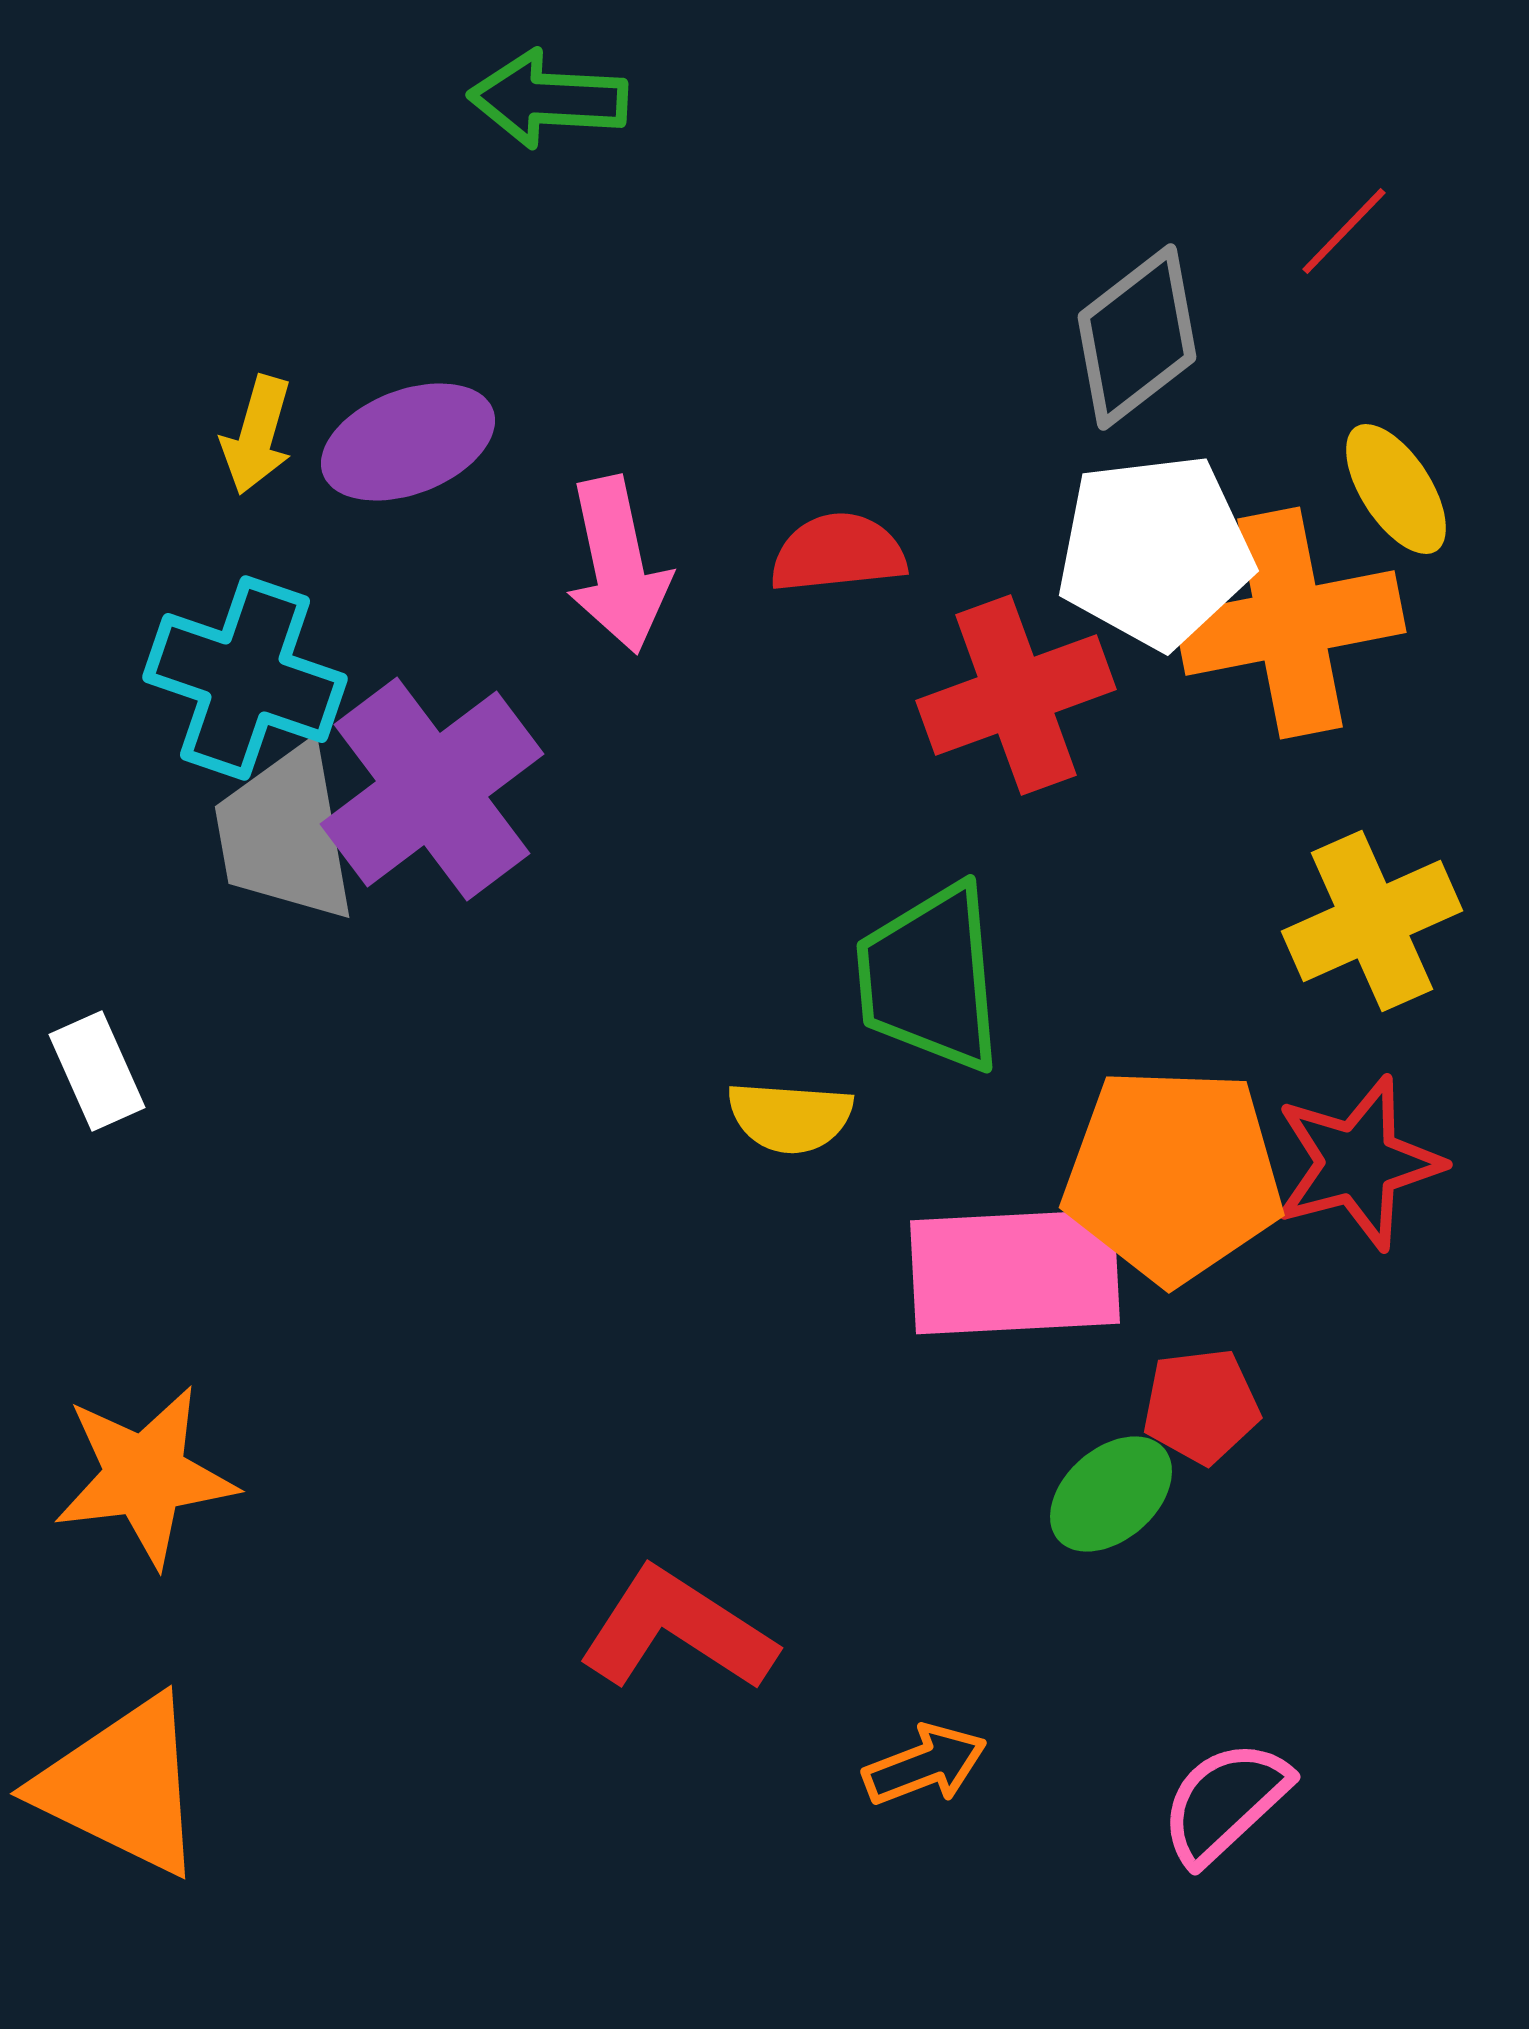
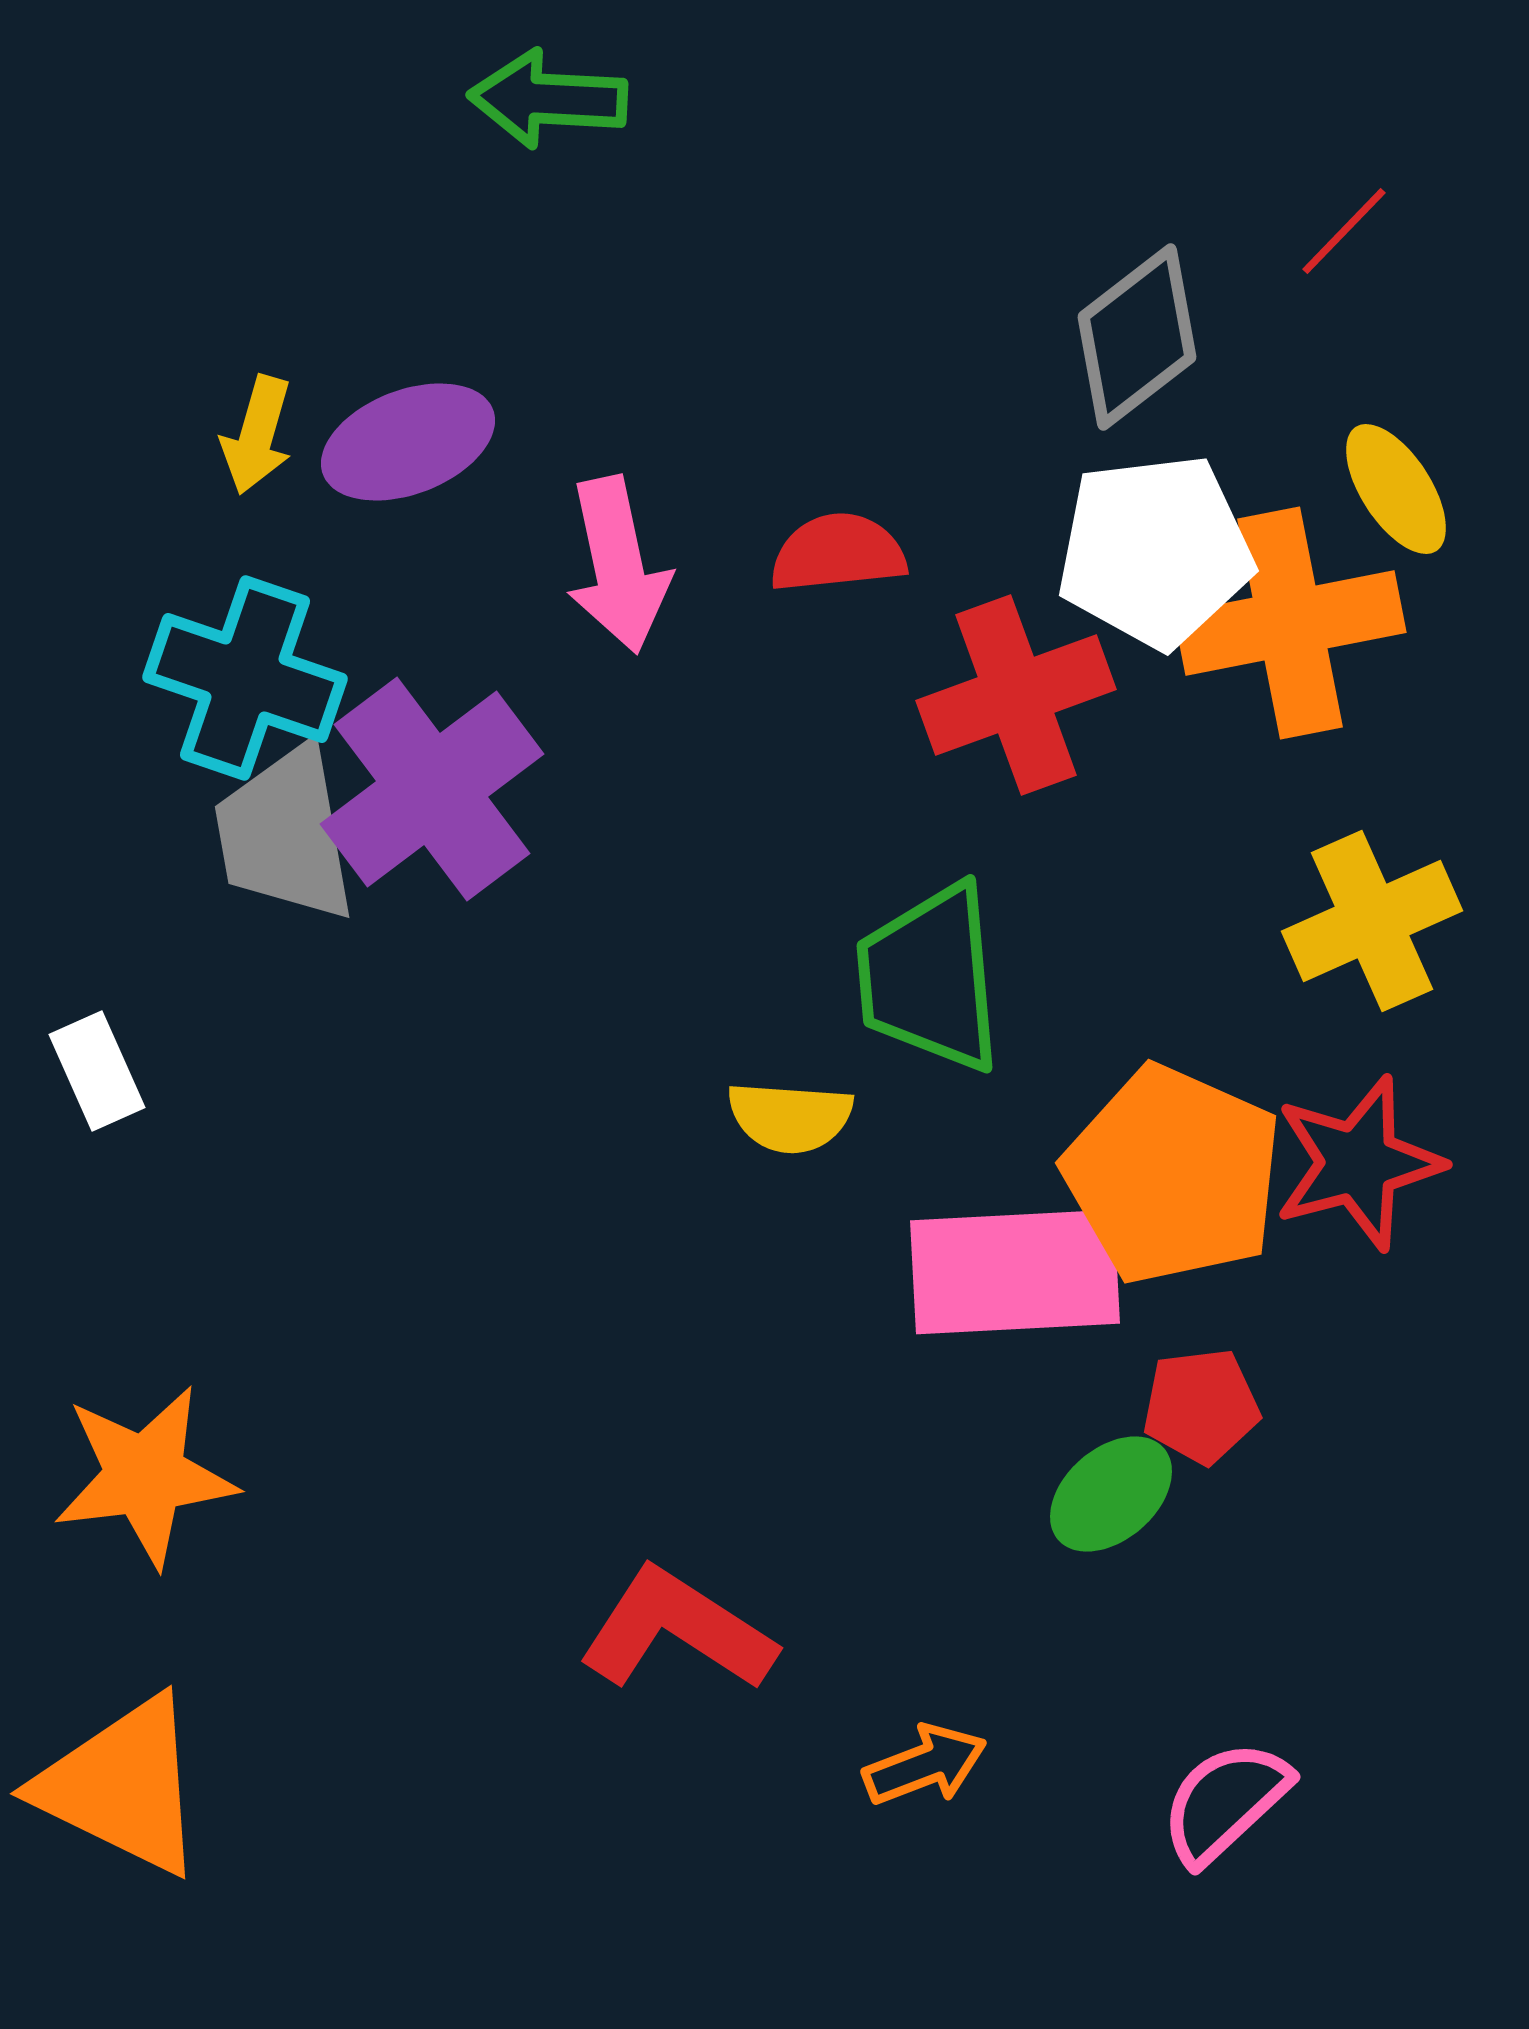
orange pentagon: rotated 22 degrees clockwise
